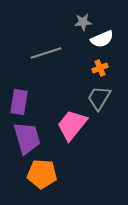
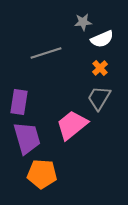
orange cross: rotated 21 degrees counterclockwise
pink trapezoid: rotated 12 degrees clockwise
